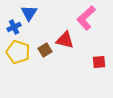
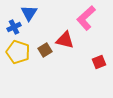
red square: rotated 16 degrees counterclockwise
